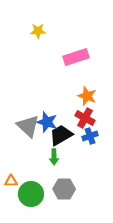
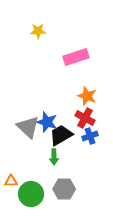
gray triangle: moved 1 px down
